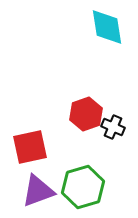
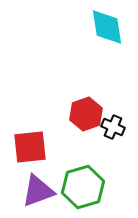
red square: rotated 6 degrees clockwise
